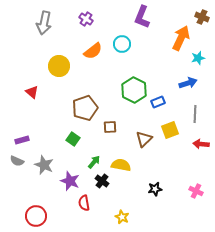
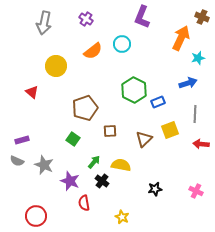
yellow circle: moved 3 px left
brown square: moved 4 px down
